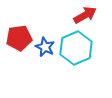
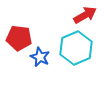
red pentagon: rotated 15 degrees clockwise
blue star: moved 5 px left, 10 px down
